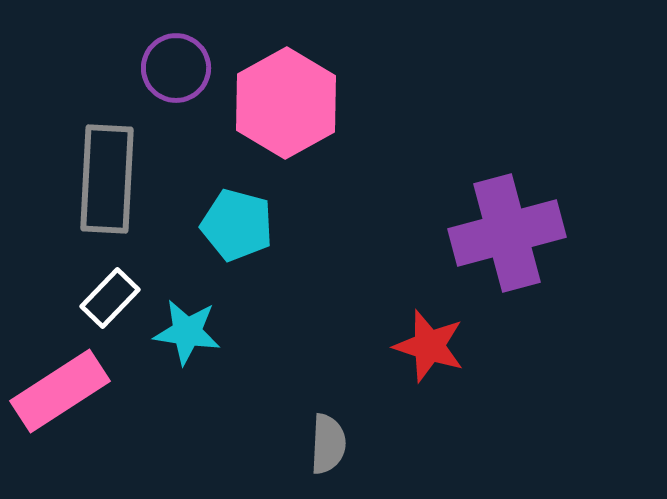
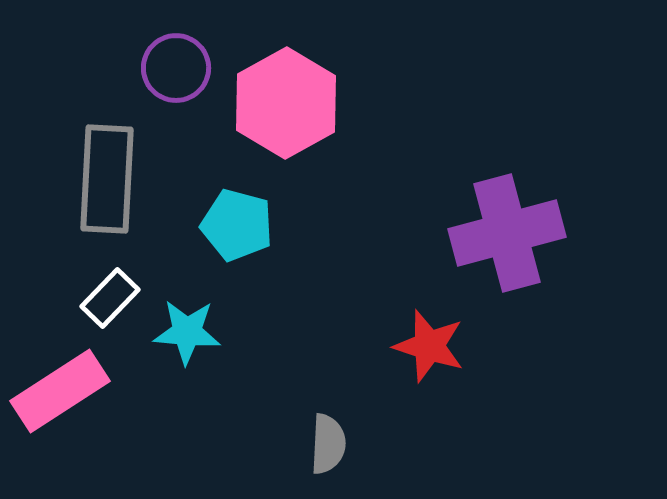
cyan star: rotated 4 degrees counterclockwise
